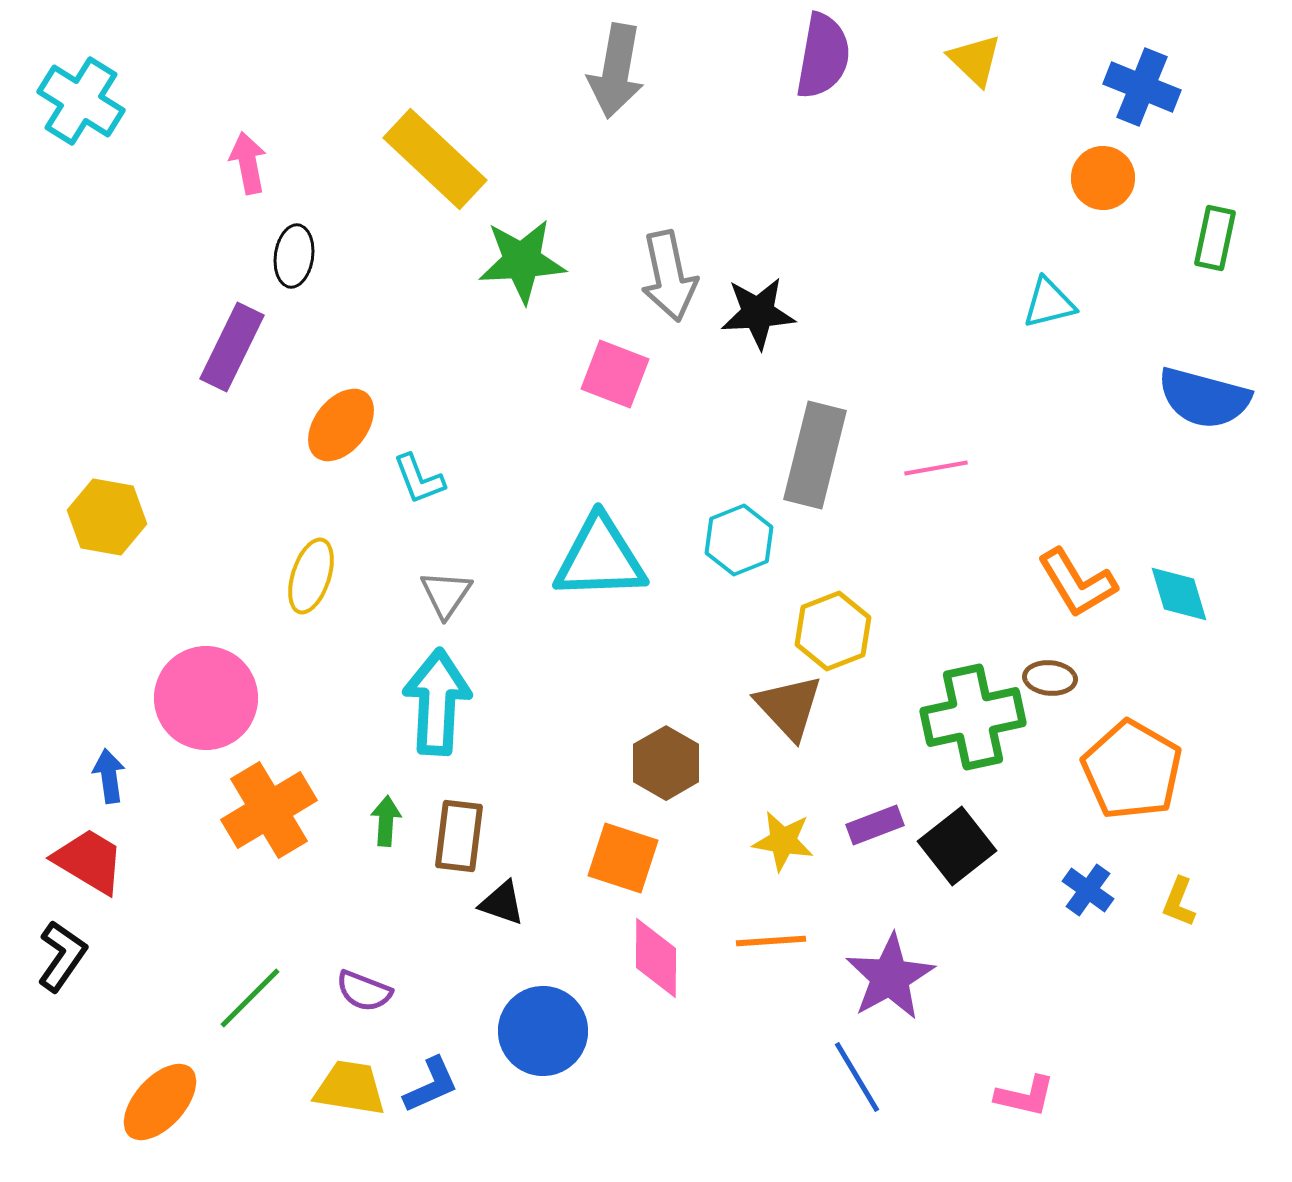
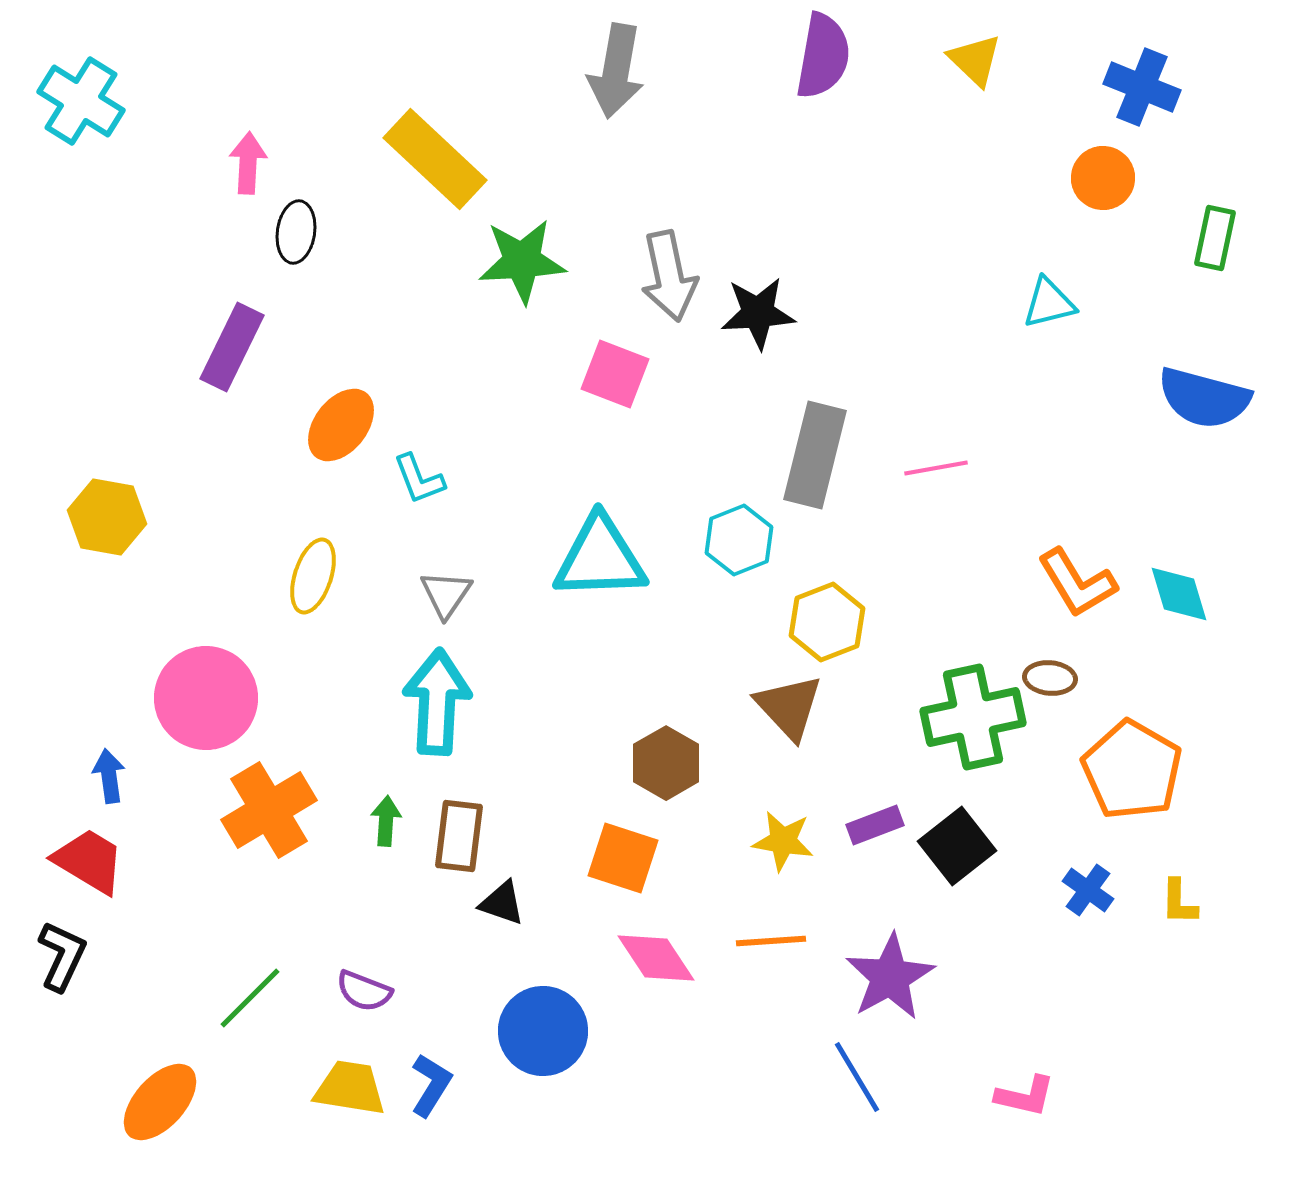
pink arrow at (248, 163): rotated 14 degrees clockwise
black ellipse at (294, 256): moved 2 px right, 24 px up
yellow ellipse at (311, 576): moved 2 px right
yellow hexagon at (833, 631): moved 6 px left, 9 px up
yellow L-shape at (1179, 902): rotated 21 degrees counterclockwise
black L-shape at (62, 956): rotated 10 degrees counterclockwise
pink diamond at (656, 958): rotated 34 degrees counterclockwise
blue L-shape at (431, 1085): rotated 34 degrees counterclockwise
